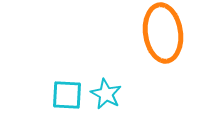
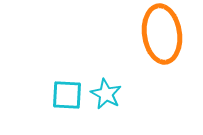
orange ellipse: moved 1 px left, 1 px down
